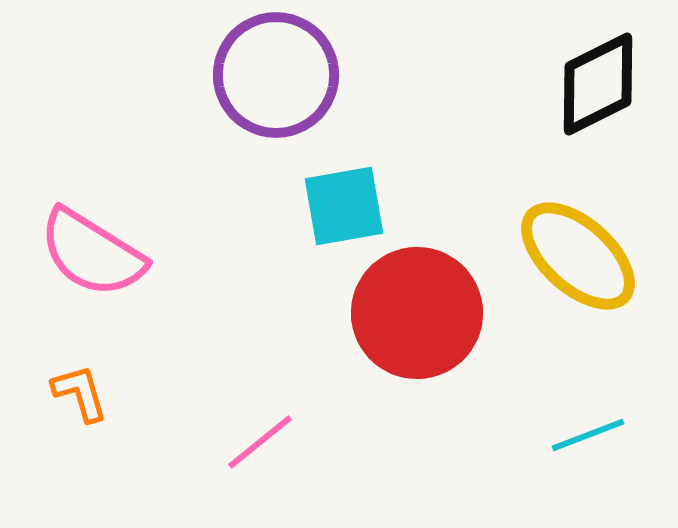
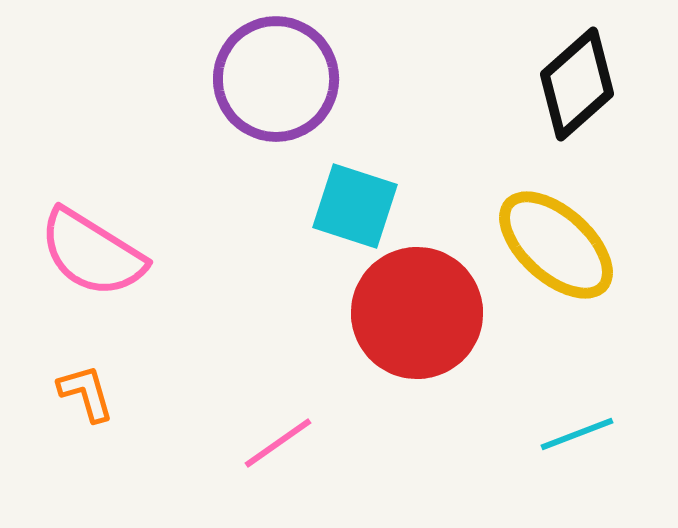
purple circle: moved 4 px down
black diamond: moved 21 px left; rotated 15 degrees counterclockwise
cyan square: moved 11 px right; rotated 28 degrees clockwise
yellow ellipse: moved 22 px left, 11 px up
orange L-shape: moved 6 px right
cyan line: moved 11 px left, 1 px up
pink line: moved 18 px right, 1 px down; rotated 4 degrees clockwise
